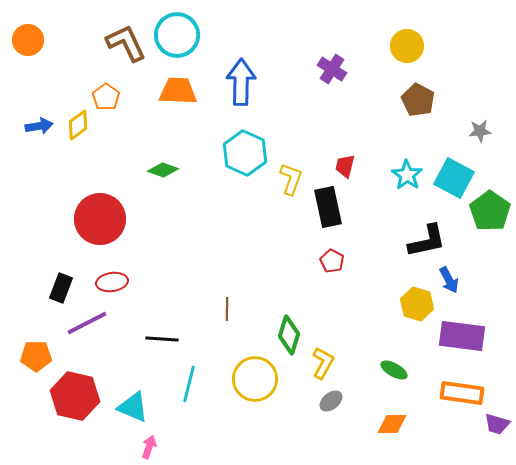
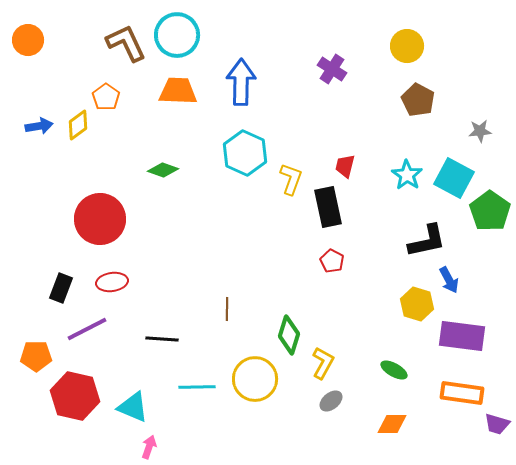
purple line at (87, 323): moved 6 px down
cyan line at (189, 384): moved 8 px right, 3 px down; rotated 75 degrees clockwise
